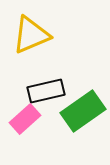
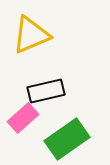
green rectangle: moved 16 px left, 28 px down
pink rectangle: moved 2 px left, 1 px up
